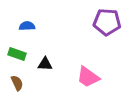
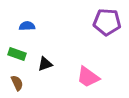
black triangle: rotated 21 degrees counterclockwise
